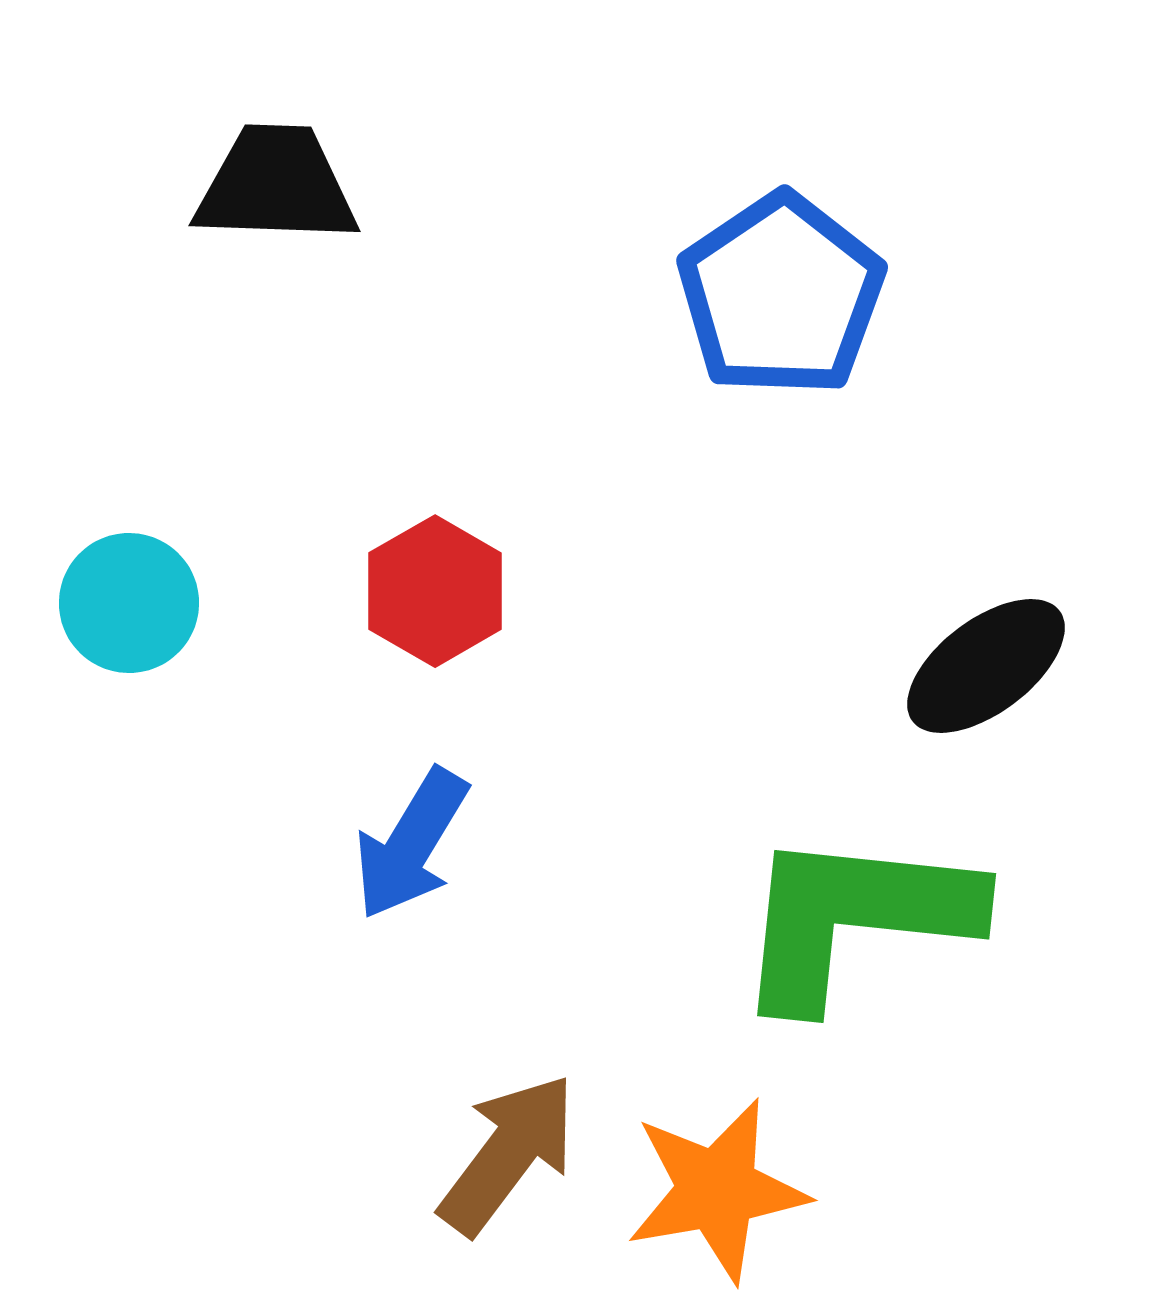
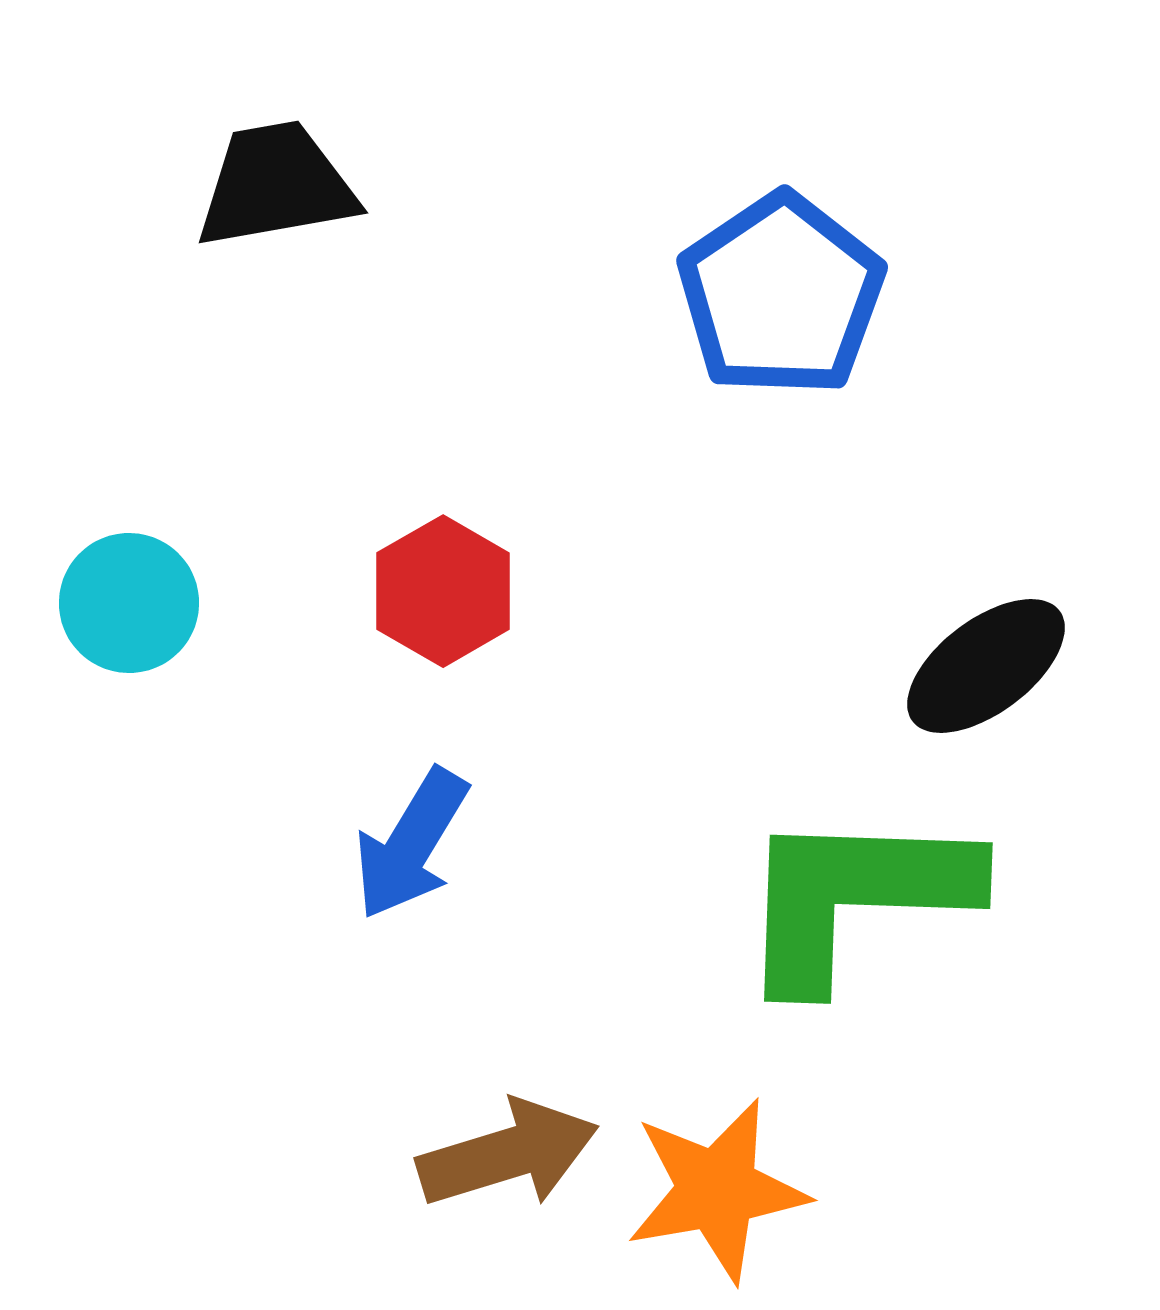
black trapezoid: rotated 12 degrees counterclockwise
red hexagon: moved 8 px right
green L-shape: moved 21 px up; rotated 4 degrees counterclockwise
brown arrow: rotated 36 degrees clockwise
